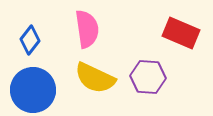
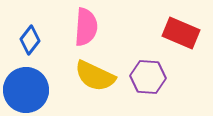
pink semicircle: moved 1 px left, 2 px up; rotated 12 degrees clockwise
yellow semicircle: moved 2 px up
blue circle: moved 7 px left
